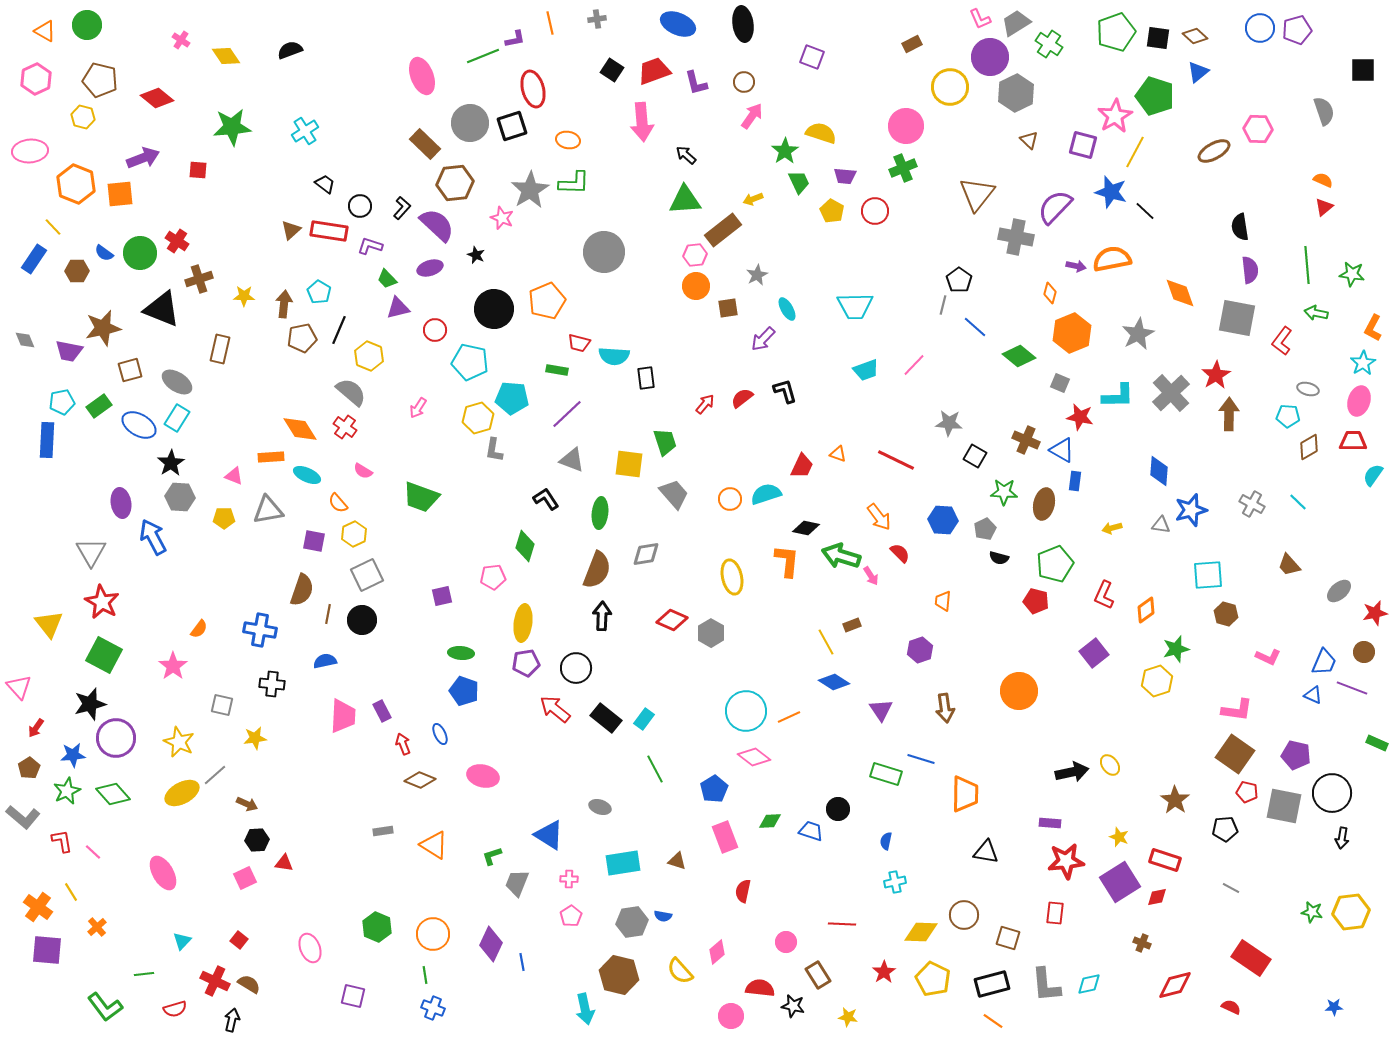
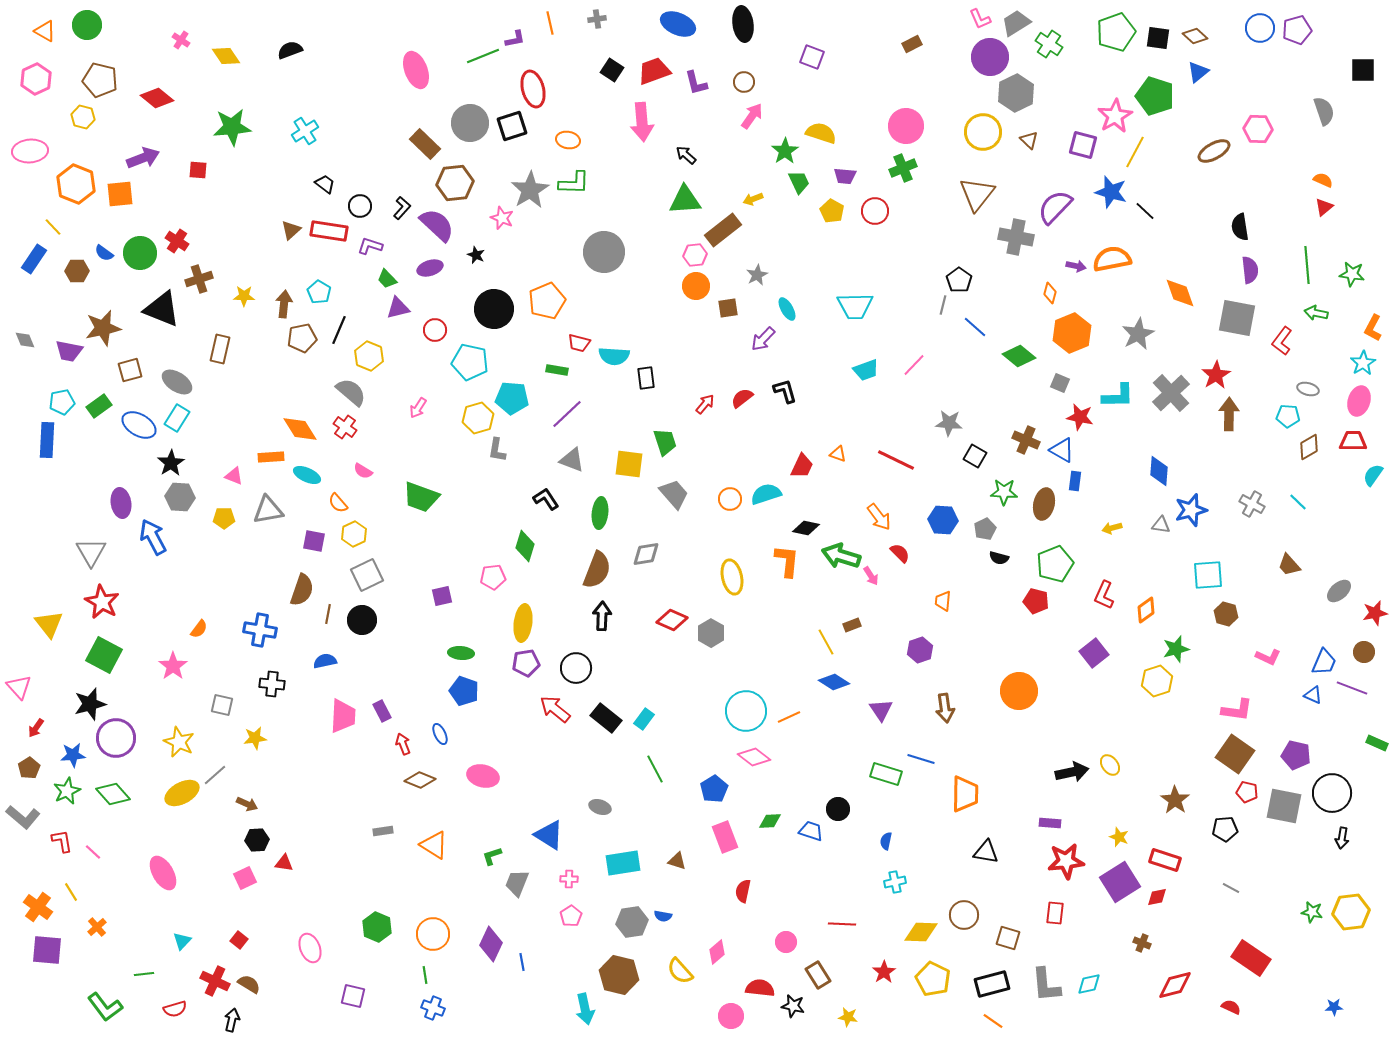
pink ellipse at (422, 76): moved 6 px left, 6 px up
yellow circle at (950, 87): moved 33 px right, 45 px down
gray L-shape at (494, 450): moved 3 px right
